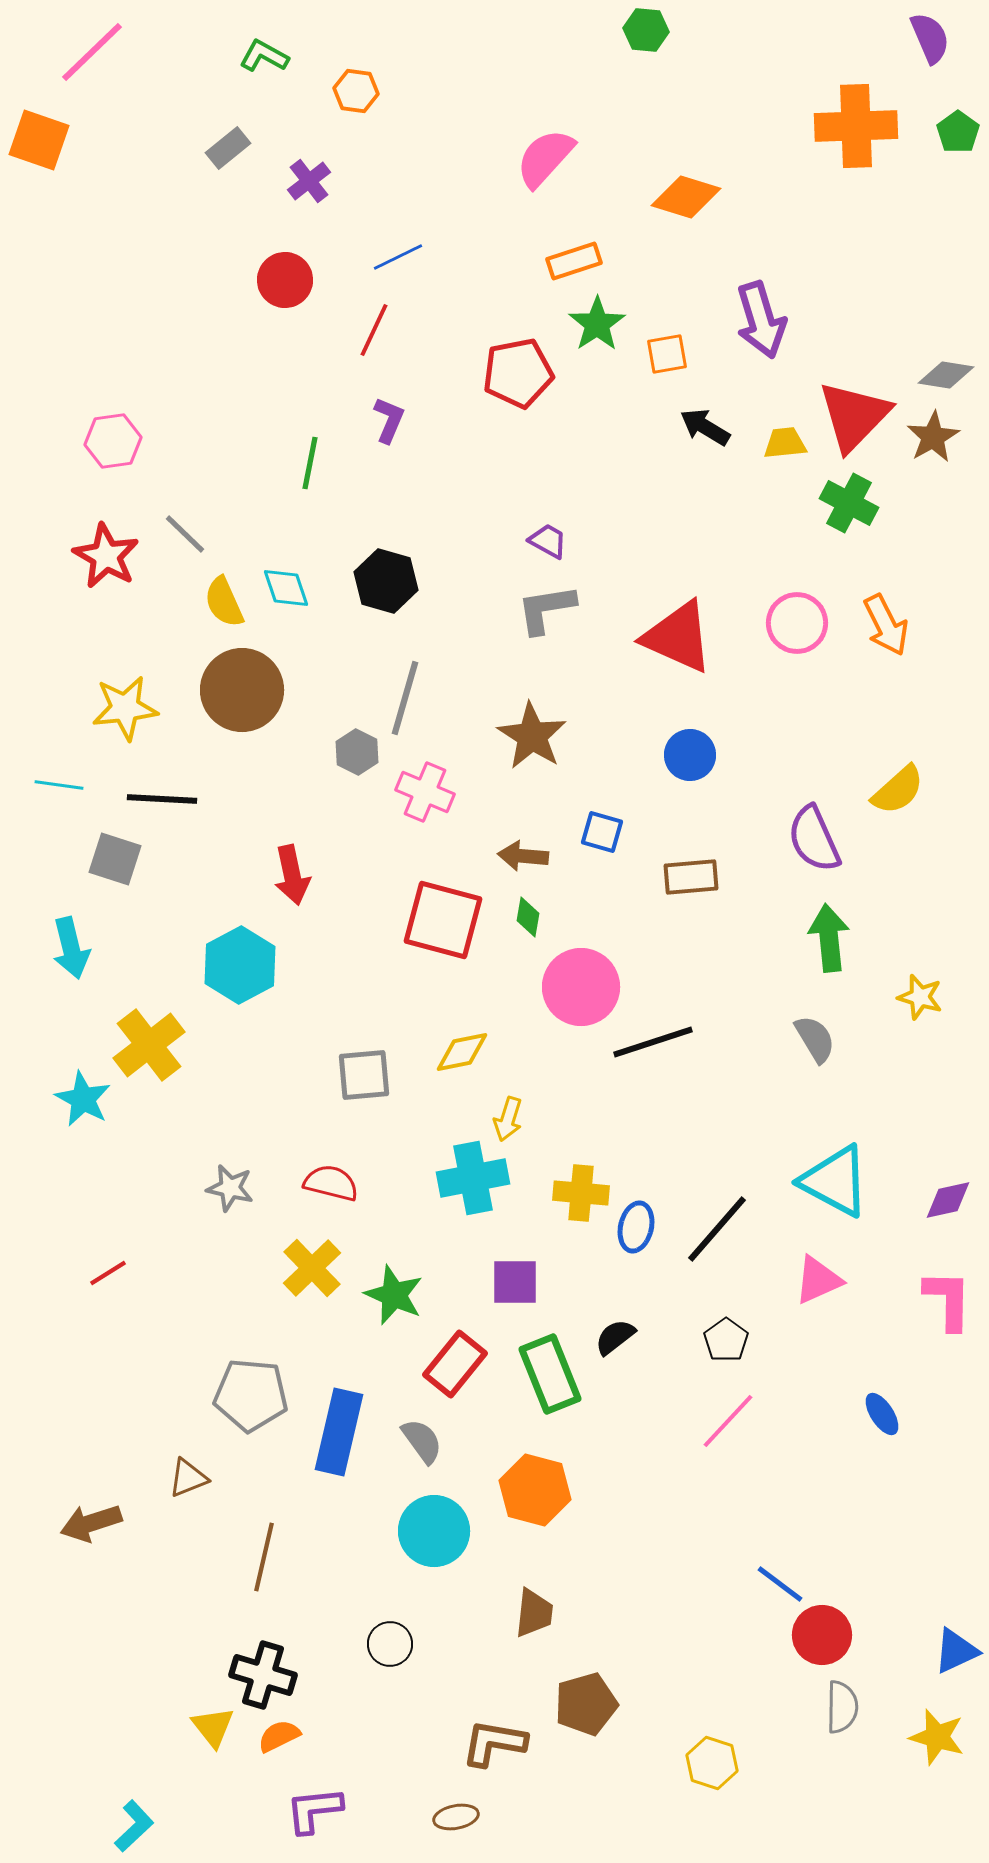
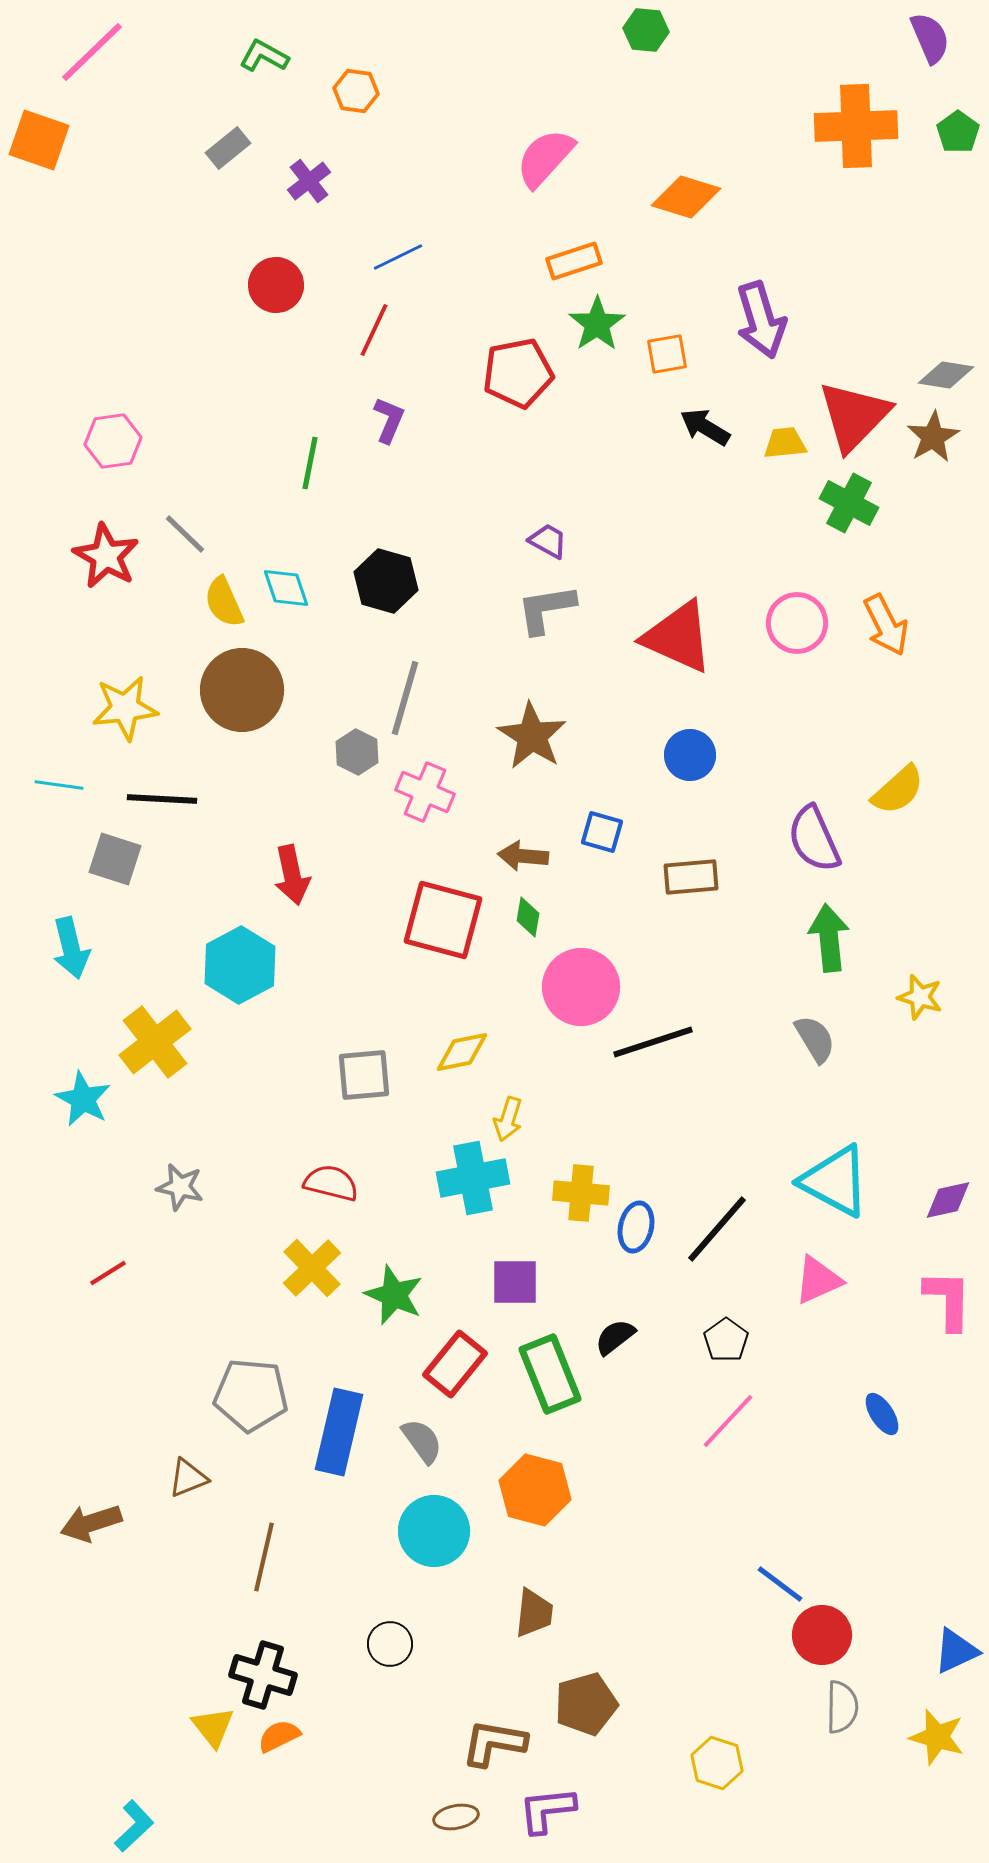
red circle at (285, 280): moved 9 px left, 5 px down
yellow cross at (149, 1045): moved 6 px right, 3 px up
gray star at (230, 1188): moved 50 px left, 1 px up
yellow hexagon at (712, 1763): moved 5 px right
purple L-shape at (314, 1810): moved 233 px right
